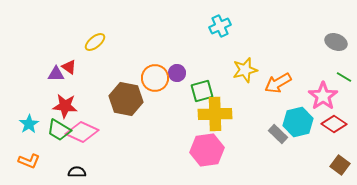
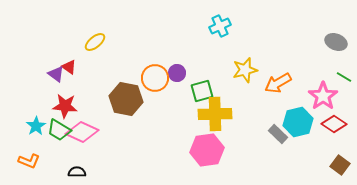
purple triangle: rotated 36 degrees clockwise
cyan star: moved 7 px right, 2 px down
